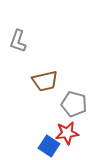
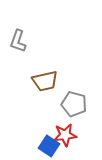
red star: moved 2 px left, 2 px down
